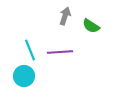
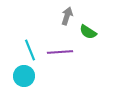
gray arrow: moved 2 px right
green semicircle: moved 3 px left, 6 px down
